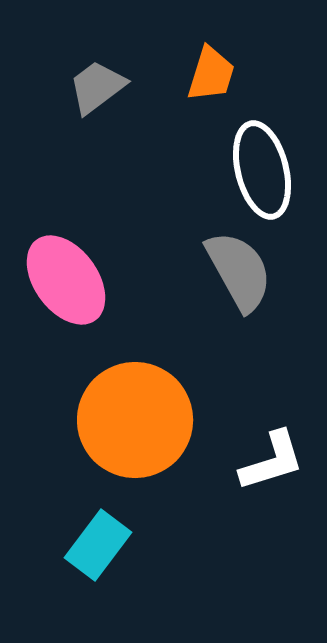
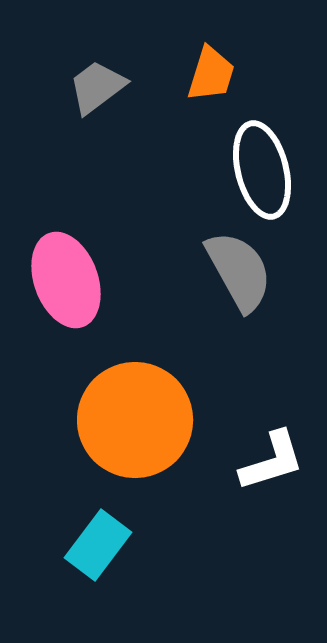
pink ellipse: rotated 16 degrees clockwise
